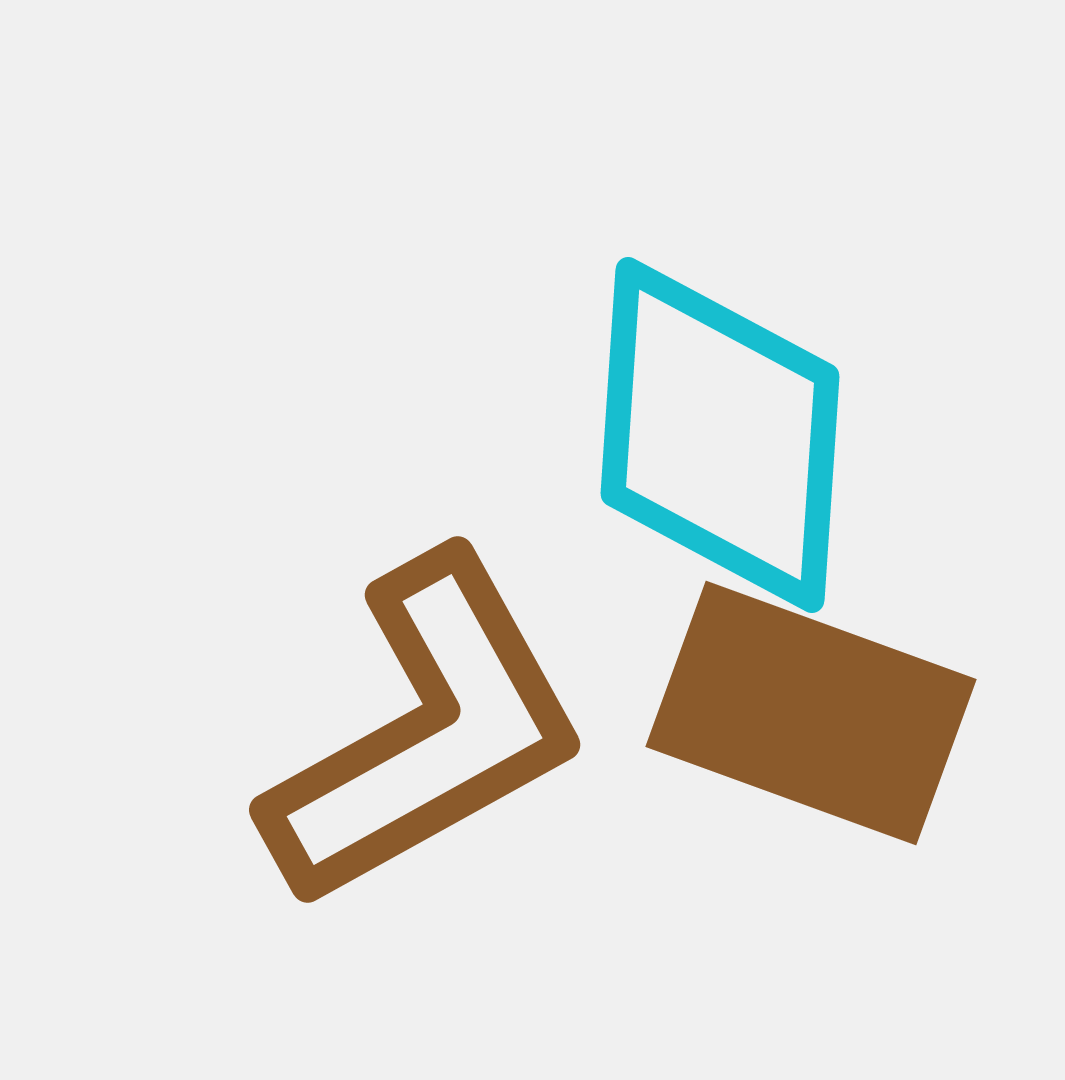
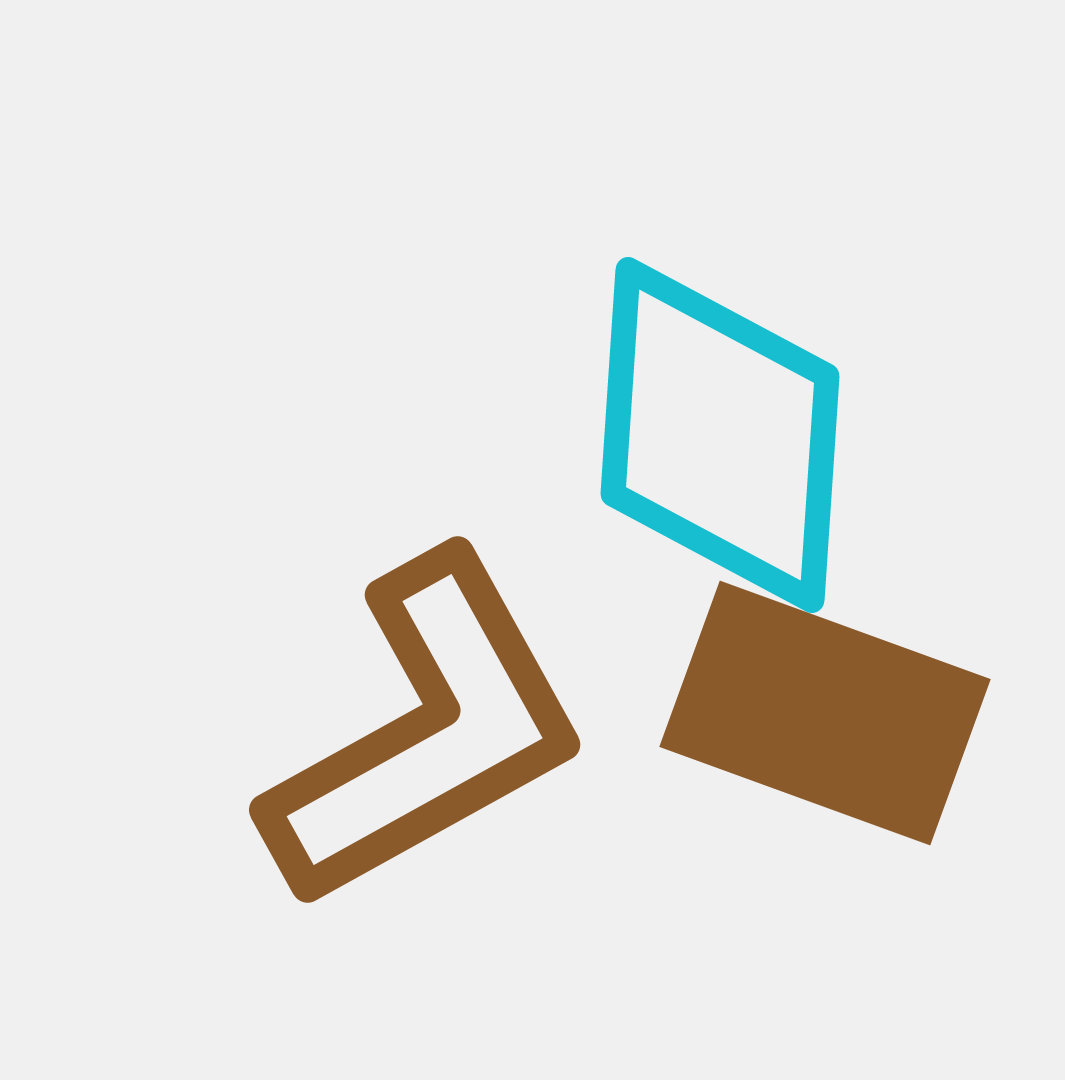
brown rectangle: moved 14 px right
